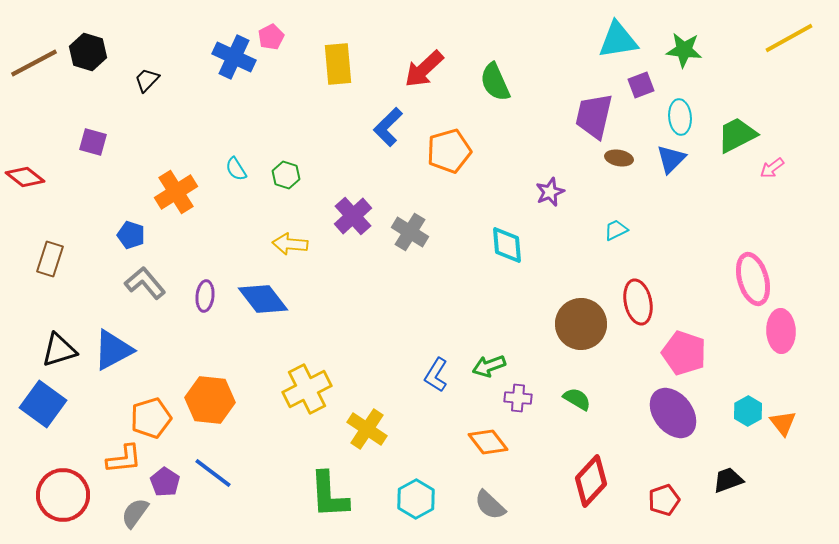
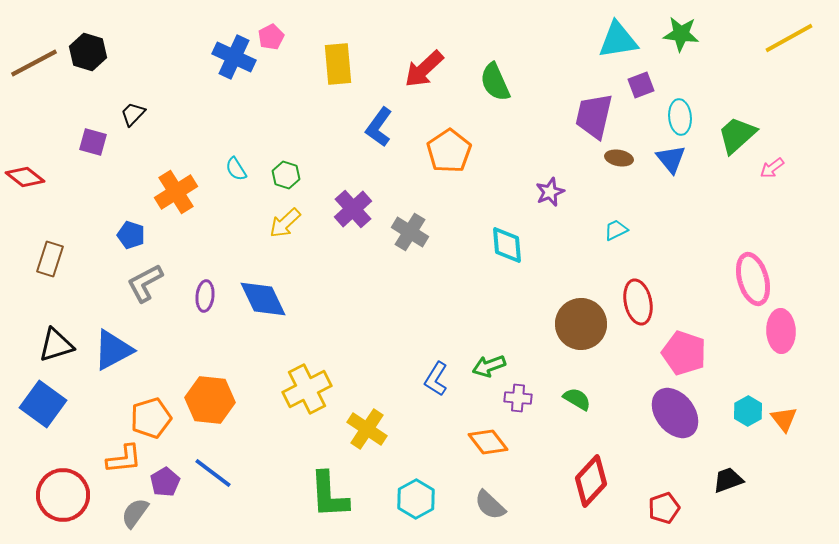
green star at (684, 50): moved 3 px left, 16 px up
black trapezoid at (147, 80): moved 14 px left, 34 px down
blue L-shape at (388, 127): moved 9 px left; rotated 9 degrees counterclockwise
green trapezoid at (737, 135): rotated 15 degrees counterclockwise
orange pentagon at (449, 151): rotated 18 degrees counterclockwise
blue triangle at (671, 159): rotated 24 degrees counterclockwise
purple cross at (353, 216): moved 7 px up
yellow arrow at (290, 244): moved 5 px left, 21 px up; rotated 48 degrees counterclockwise
gray L-shape at (145, 283): rotated 78 degrees counterclockwise
blue diamond at (263, 299): rotated 12 degrees clockwise
black triangle at (59, 350): moved 3 px left, 5 px up
blue L-shape at (436, 375): moved 4 px down
purple ellipse at (673, 413): moved 2 px right
orange triangle at (783, 423): moved 1 px right, 4 px up
purple pentagon at (165, 482): rotated 8 degrees clockwise
red pentagon at (664, 500): moved 8 px down
